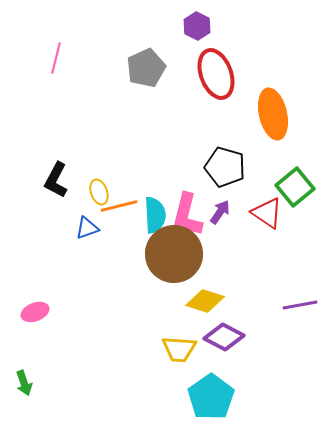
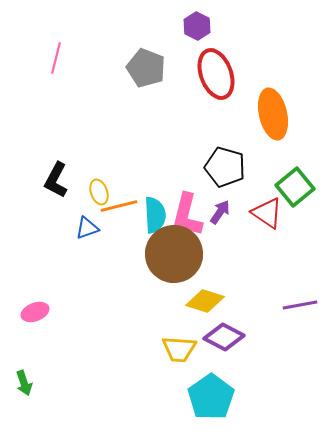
gray pentagon: rotated 27 degrees counterclockwise
